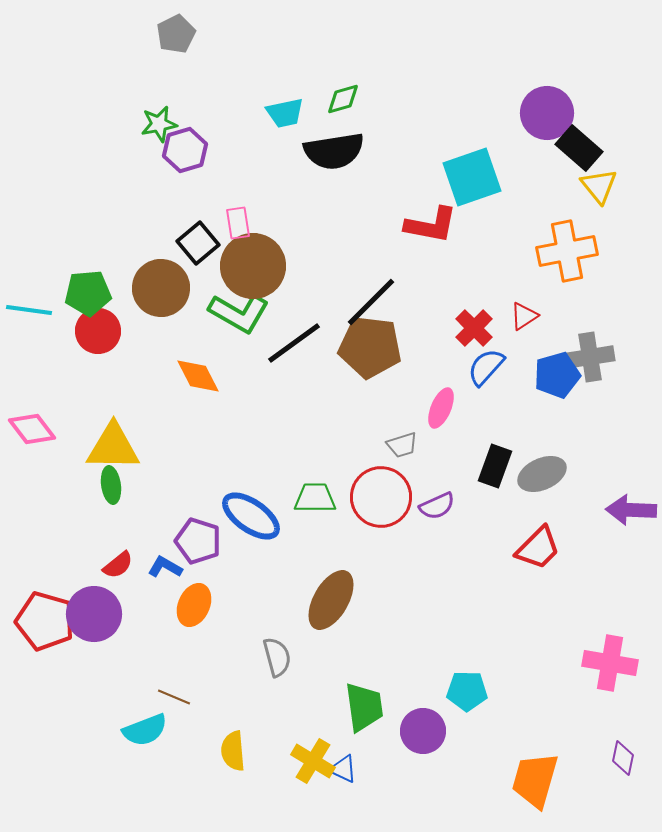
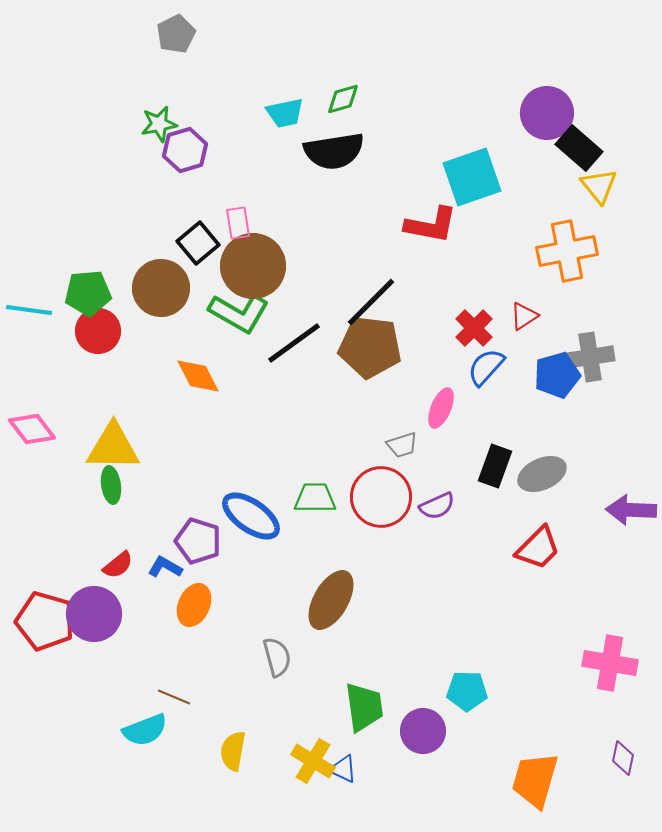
yellow semicircle at (233, 751): rotated 15 degrees clockwise
